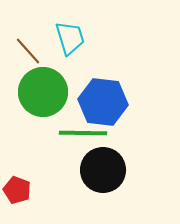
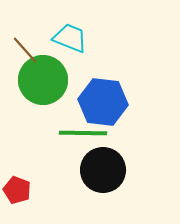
cyan trapezoid: rotated 51 degrees counterclockwise
brown line: moved 3 px left, 1 px up
green circle: moved 12 px up
